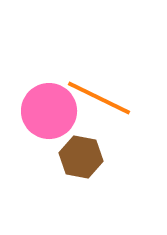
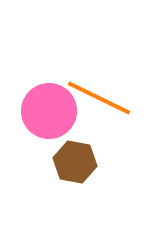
brown hexagon: moved 6 px left, 5 px down
